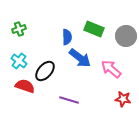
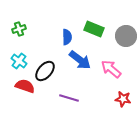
blue arrow: moved 2 px down
purple line: moved 2 px up
